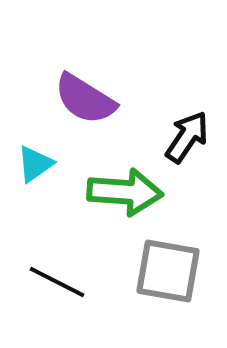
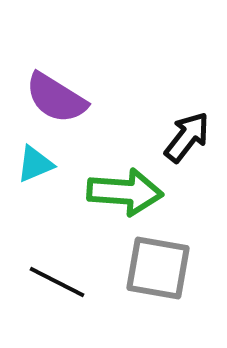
purple semicircle: moved 29 px left, 1 px up
black arrow: rotated 4 degrees clockwise
cyan triangle: rotated 12 degrees clockwise
gray square: moved 10 px left, 3 px up
